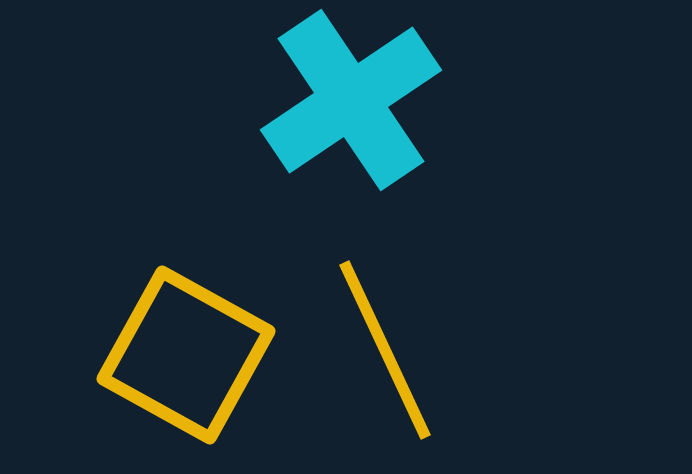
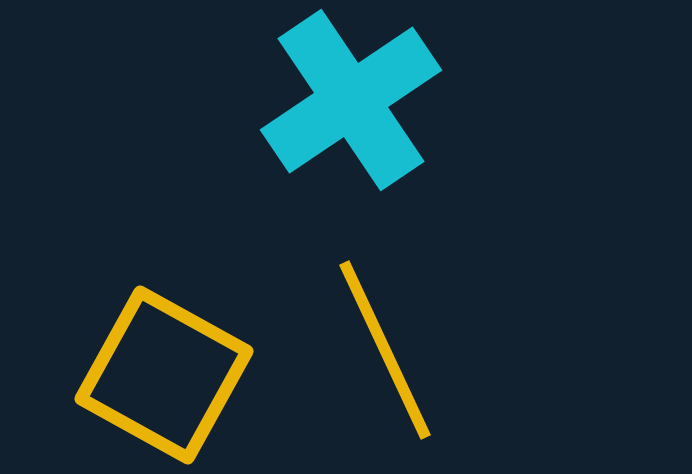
yellow square: moved 22 px left, 20 px down
